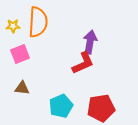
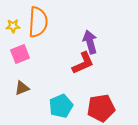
purple arrow: rotated 25 degrees counterclockwise
brown triangle: rotated 28 degrees counterclockwise
